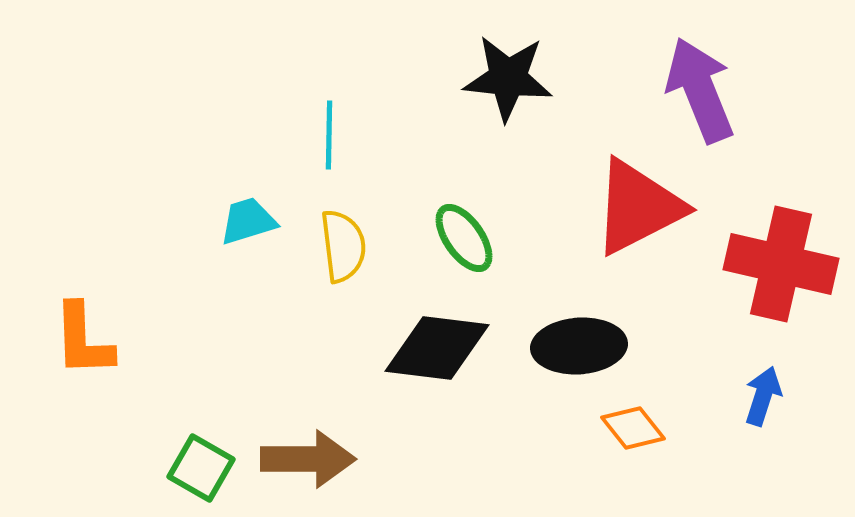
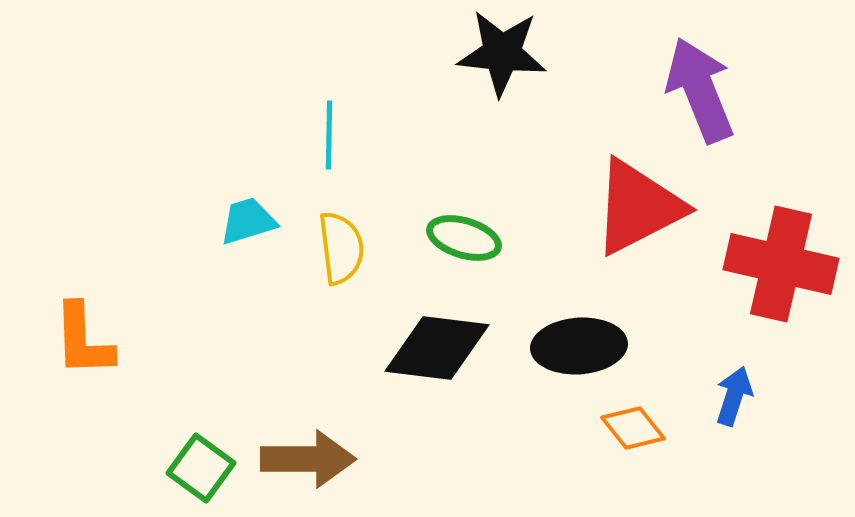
black star: moved 6 px left, 25 px up
green ellipse: rotated 38 degrees counterclockwise
yellow semicircle: moved 2 px left, 2 px down
blue arrow: moved 29 px left
green square: rotated 6 degrees clockwise
